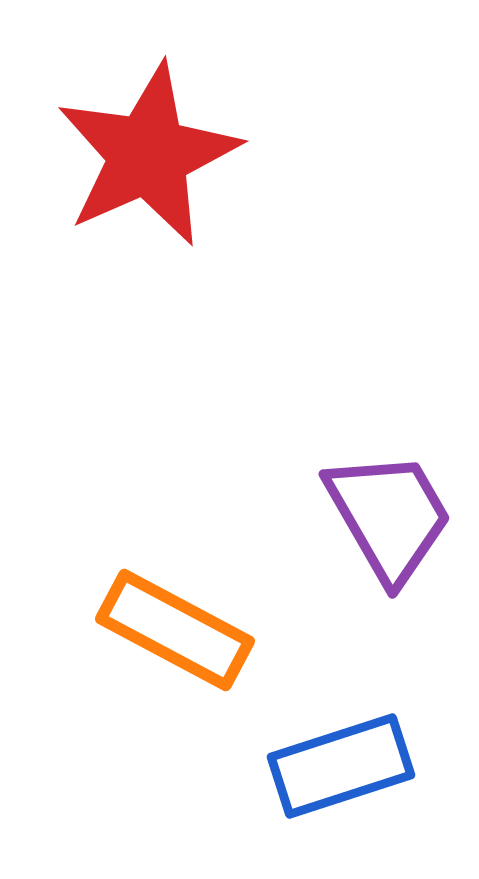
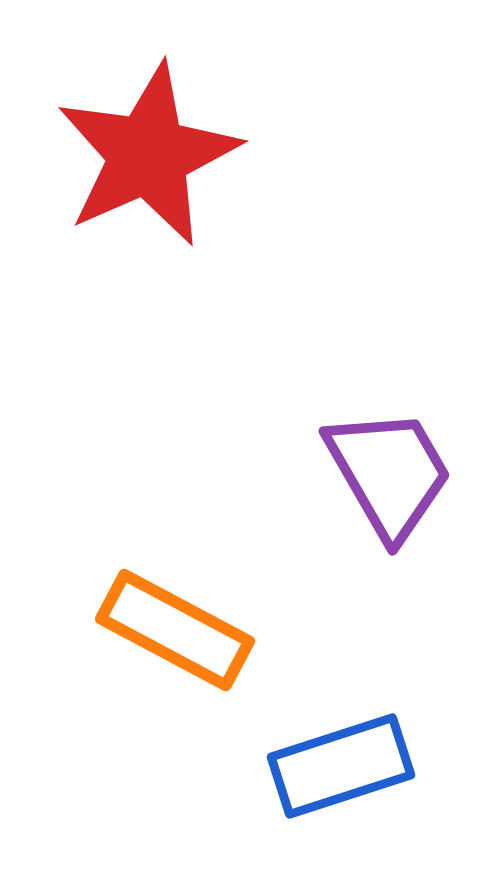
purple trapezoid: moved 43 px up
